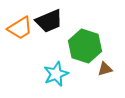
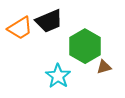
green hexagon: rotated 12 degrees clockwise
brown triangle: moved 1 px left, 2 px up
cyan star: moved 2 px right, 2 px down; rotated 15 degrees counterclockwise
